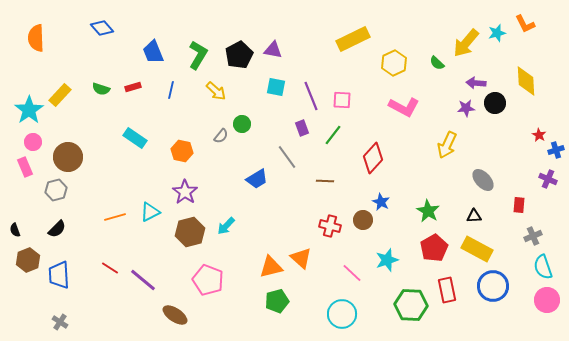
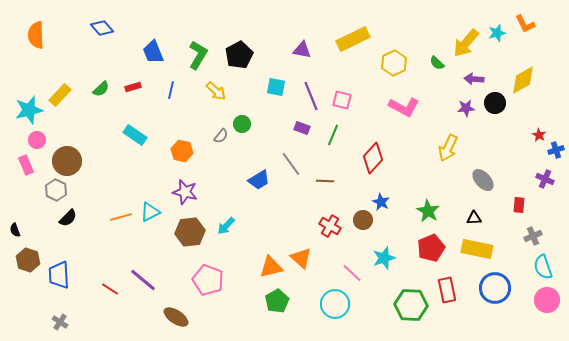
orange semicircle at (36, 38): moved 3 px up
purple triangle at (273, 50): moved 29 px right
yellow diamond at (526, 81): moved 3 px left, 1 px up; rotated 64 degrees clockwise
purple arrow at (476, 83): moved 2 px left, 4 px up
green semicircle at (101, 89): rotated 60 degrees counterclockwise
pink square at (342, 100): rotated 12 degrees clockwise
cyan star at (29, 110): rotated 20 degrees clockwise
purple rectangle at (302, 128): rotated 49 degrees counterclockwise
green line at (333, 135): rotated 15 degrees counterclockwise
cyan rectangle at (135, 138): moved 3 px up
pink circle at (33, 142): moved 4 px right, 2 px up
yellow arrow at (447, 145): moved 1 px right, 3 px down
brown circle at (68, 157): moved 1 px left, 4 px down
gray line at (287, 157): moved 4 px right, 7 px down
pink rectangle at (25, 167): moved 1 px right, 2 px up
blue trapezoid at (257, 179): moved 2 px right, 1 px down
purple cross at (548, 179): moved 3 px left
gray hexagon at (56, 190): rotated 20 degrees counterclockwise
purple star at (185, 192): rotated 20 degrees counterclockwise
black triangle at (474, 216): moved 2 px down
orange line at (115, 217): moved 6 px right
red cross at (330, 226): rotated 15 degrees clockwise
black semicircle at (57, 229): moved 11 px right, 11 px up
brown hexagon at (190, 232): rotated 8 degrees clockwise
red pentagon at (434, 248): moved 3 px left; rotated 8 degrees clockwise
yellow rectangle at (477, 249): rotated 16 degrees counterclockwise
brown hexagon at (28, 260): rotated 20 degrees counterclockwise
cyan star at (387, 260): moved 3 px left, 2 px up
red line at (110, 268): moved 21 px down
blue circle at (493, 286): moved 2 px right, 2 px down
green pentagon at (277, 301): rotated 15 degrees counterclockwise
cyan circle at (342, 314): moved 7 px left, 10 px up
brown ellipse at (175, 315): moved 1 px right, 2 px down
